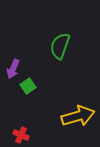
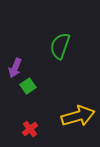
purple arrow: moved 2 px right, 1 px up
red cross: moved 9 px right, 6 px up; rotated 28 degrees clockwise
